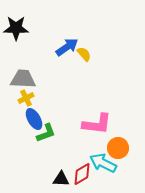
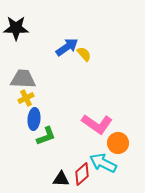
blue ellipse: rotated 35 degrees clockwise
pink L-shape: rotated 28 degrees clockwise
green L-shape: moved 3 px down
orange circle: moved 5 px up
red diamond: rotated 10 degrees counterclockwise
